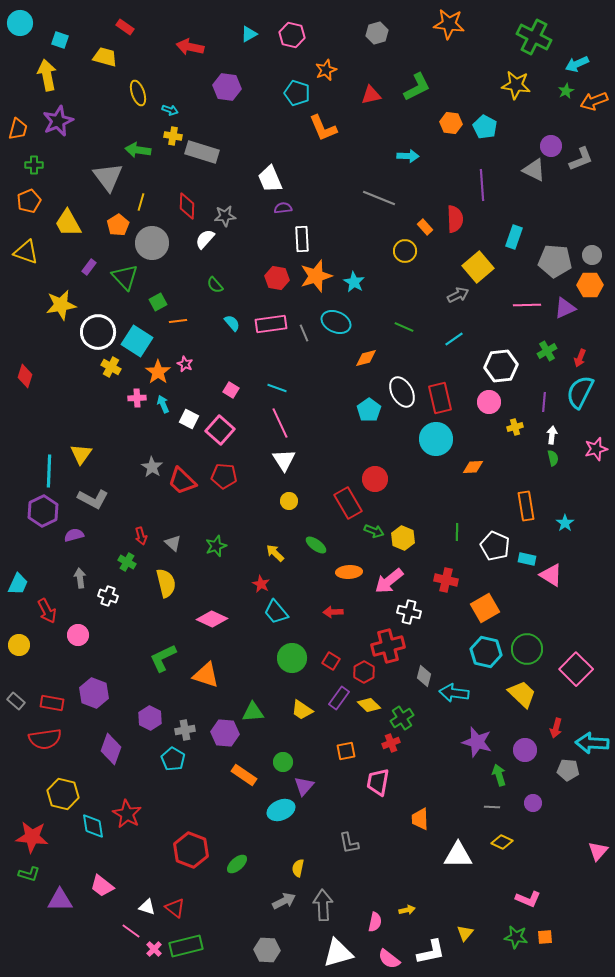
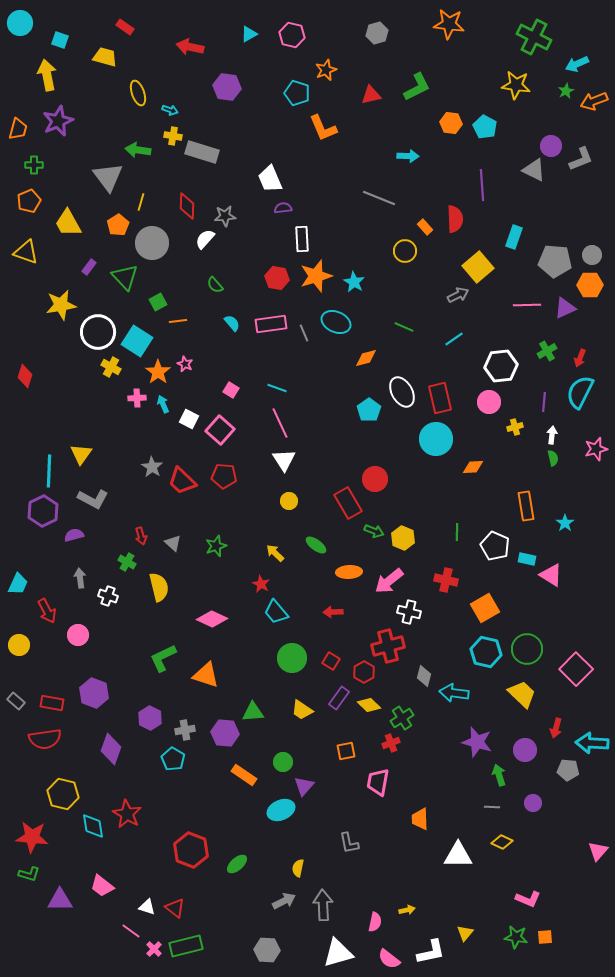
yellow semicircle at (166, 583): moved 7 px left, 4 px down
